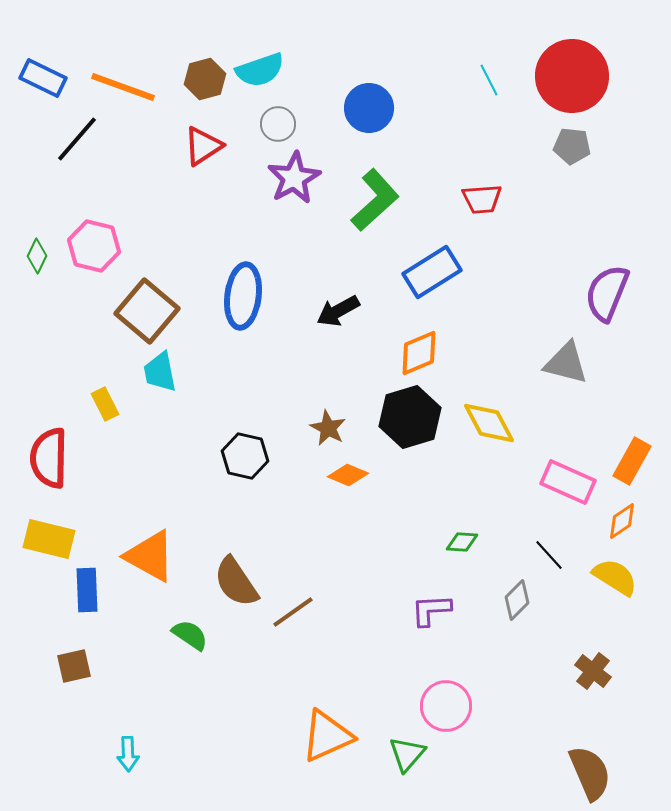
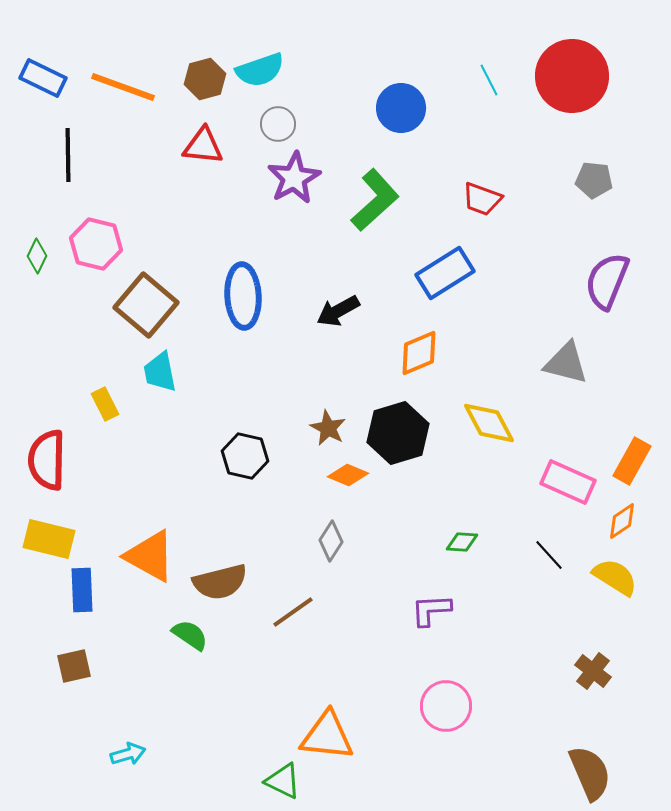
blue circle at (369, 108): moved 32 px right
black line at (77, 139): moved 9 px left, 16 px down; rotated 42 degrees counterclockwise
red triangle at (203, 146): rotated 39 degrees clockwise
gray pentagon at (572, 146): moved 22 px right, 34 px down
red trapezoid at (482, 199): rotated 24 degrees clockwise
pink hexagon at (94, 246): moved 2 px right, 2 px up
blue rectangle at (432, 272): moved 13 px right, 1 px down
purple semicircle at (607, 293): moved 12 px up
blue ellipse at (243, 296): rotated 10 degrees counterclockwise
brown square at (147, 311): moved 1 px left, 6 px up
black hexagon at (410, 417): moved 12 px left, 16 px down
red semicircle at (49, 458): moved 2 px left, 2 px down
brown semicircle at (236, 582): moved 16 px left; rotated 70 degrees counterclockwise
blue rectangle at (87, 590): moved 5 px left
gray diamond at (517, 600): moved 186 px left, 59 px up; rotated 12 degrees counterclockwise
orange triangle at (327, 736): rotated 30 degrees clockwise
cyan arrow at (128, 754): rotated 104 degrees counterclockwise
green triangle at (407, 754): moved 124 px left, 27 px down; rotated 45 degrees counterclockwise
